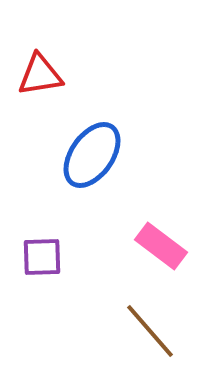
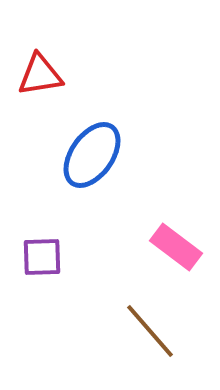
pink rectangle: moved 15 px right, 1 px down
